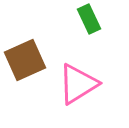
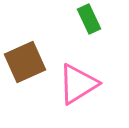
brown square: moved 2 px down
